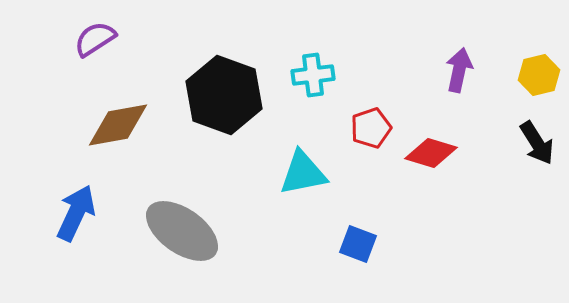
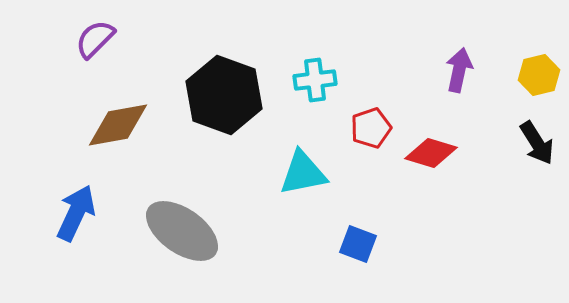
purple semicircle: rotated 12 degrees counterclockwise
cyan cross: moved 2 px right, 5 px down
